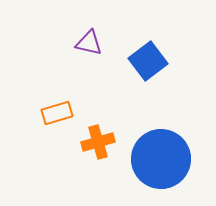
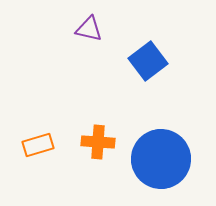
purple triangle: moved 14 px up
orange rectangle: moved 19 px left, 32 px down
orange cross: rotated 20 degrees clockwise
